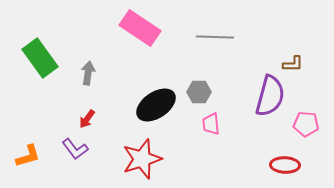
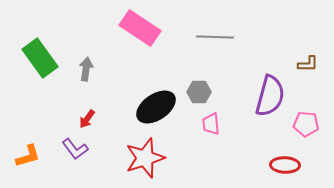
brown L-shape: moved 15 px right
gray arrow: moved 2 px left, 4 px up
black ellipse: moved 2 px down
red star: moved 3 px right, 1 px up
